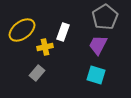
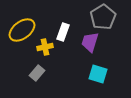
gray pentagon: moved 2 px left
purple trapezoid: moved 8 px left, 3 px up; rotated 10 degrees counterclockwise
cyan square: moved 2 px right, 1 px up
